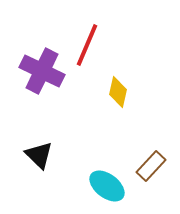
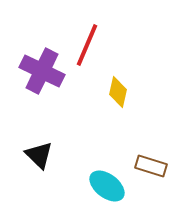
brown rectangle: rotated 64 degrees clockwise
